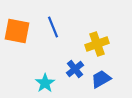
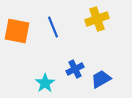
yellow cross: moved 25 px up
blue cross: rotated 12 degrees clockwise
